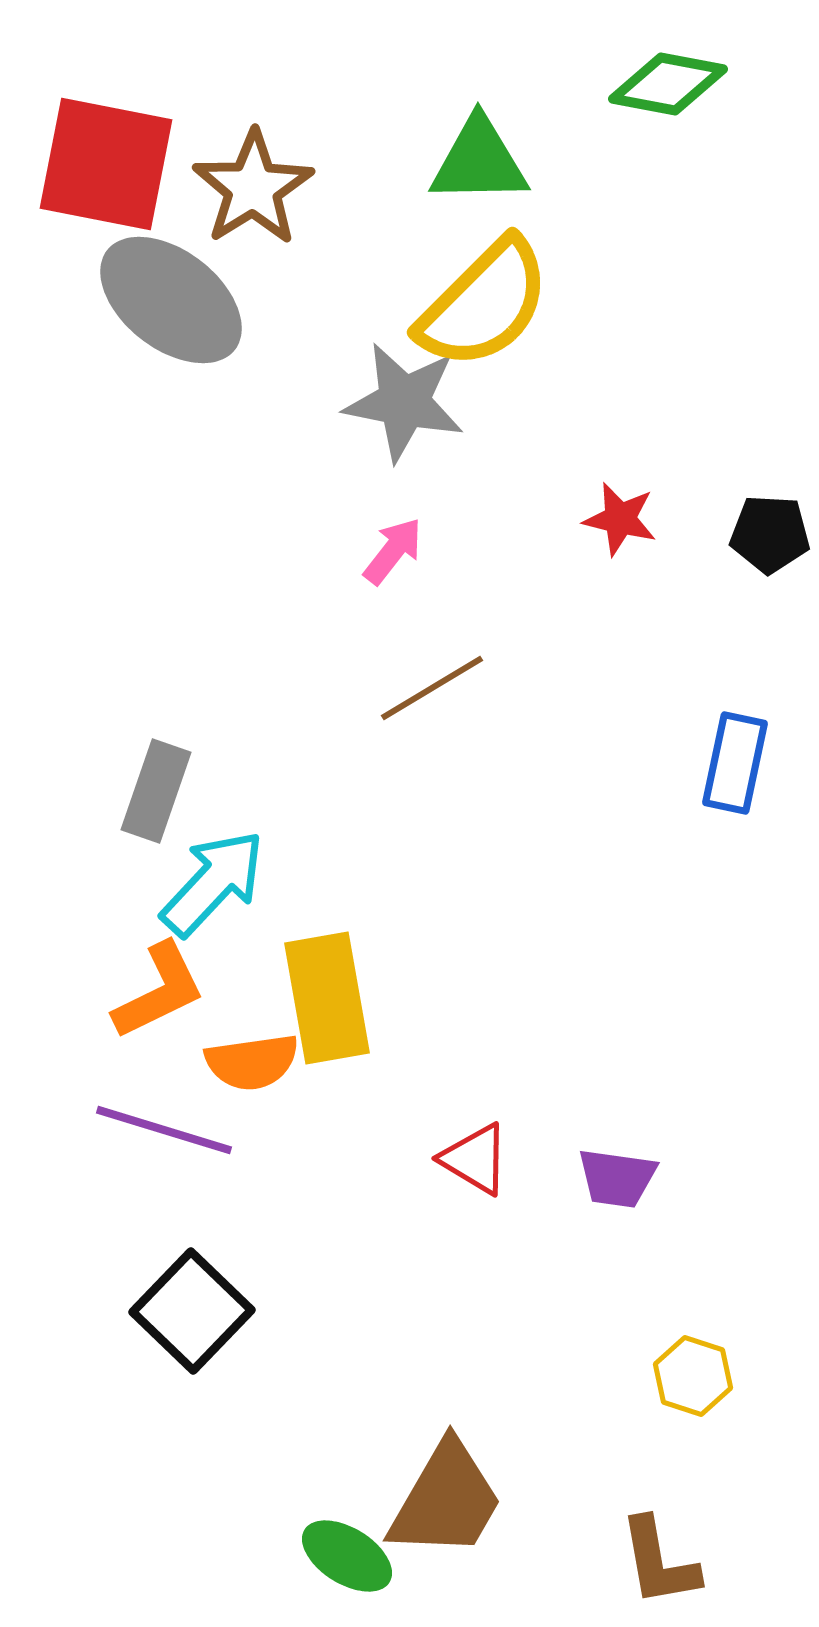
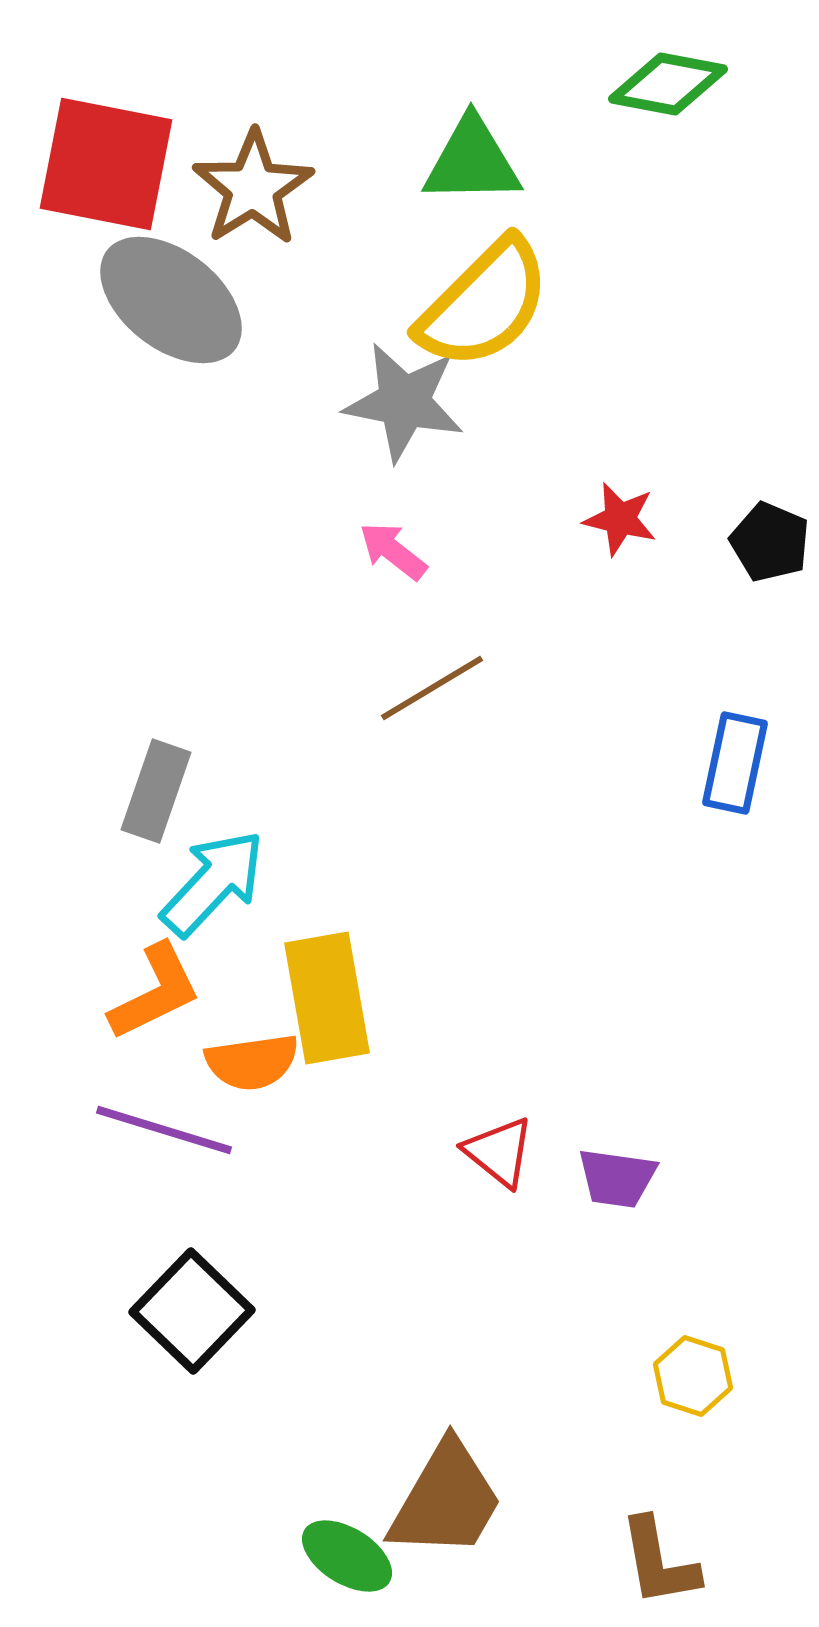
green triangle: moved 7 px left
black pentagon: moved 8 px down; rotated 20 degrees clockwise
pink arrow: rotated 90 degrees counterclockwise
orange L-shape: moved 4 px left, 1 px down
red triangle: moved 24 px right, 7 px up; rotated 8 degrees clockwise
